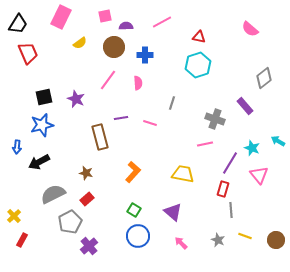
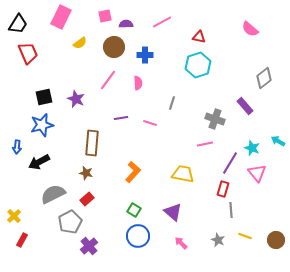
purple semicircle at (126, 26): moved 2 px up
brown rectangle at (100, 137): moved 8 px left, 6 px down; rotated 20 degrees clockwise
pink triangle at (259, 175): moved 2 px left, 2 px up
